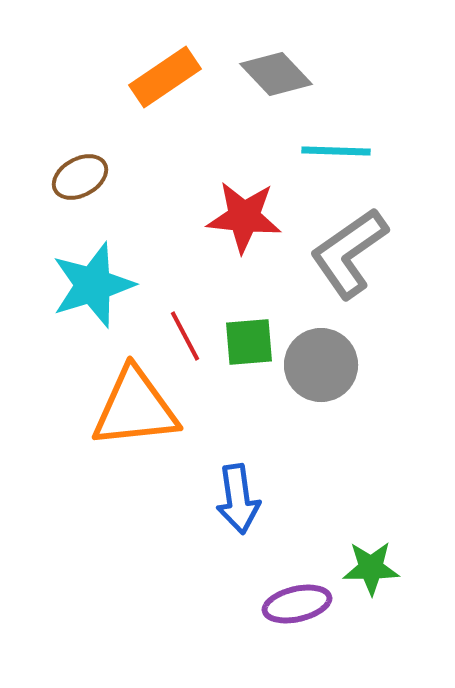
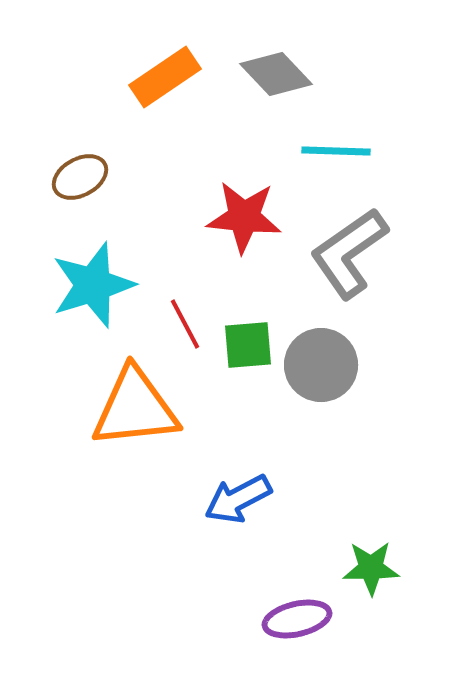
red line: moved 12 px up
green square: moved 1 px left, 3 px down
blue arrow: rotated 70 degrees clockwise
purple ellipse: moved 15 px down
